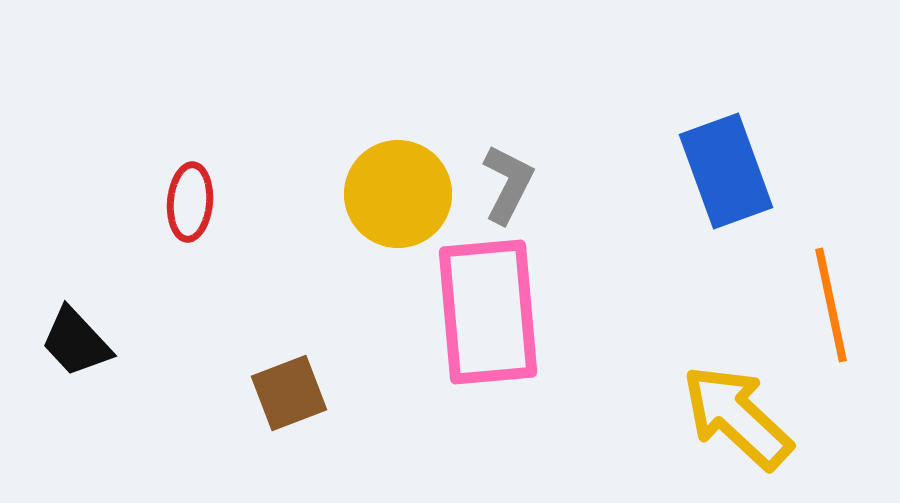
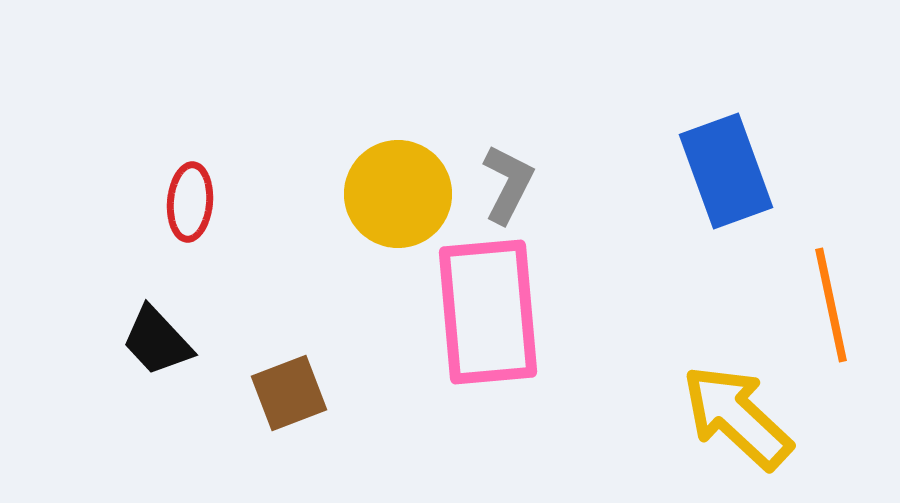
black trapezoid: moved 81 px right, 1 px up
